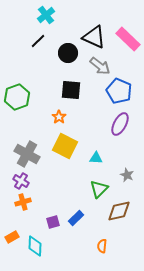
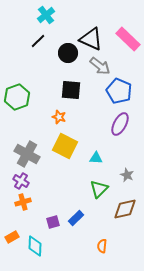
black triangle: moved 3 px left, 2 px down
orange star: rotated 16 degrees counterclockwise
brown diamond: moved 6 px right, 2 px up
